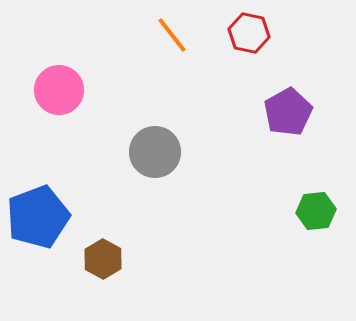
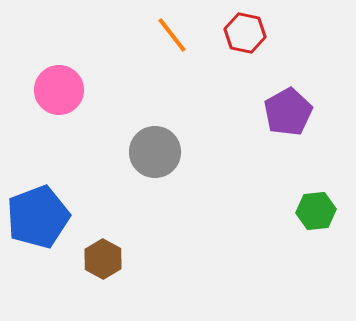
red hexagon: moved 4 px left
